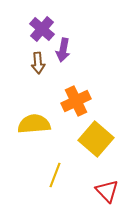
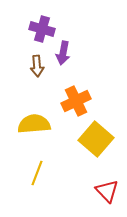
purple cross: rotated 25 degrees counterclockwise
purple arrow: moved 3 px down
brown arrow: moved 1 px left, 3 px down
yellow line: moved 18 px left, 2 px up
